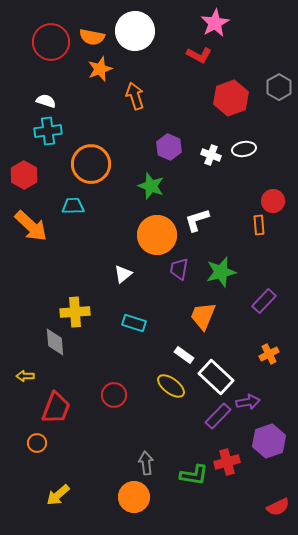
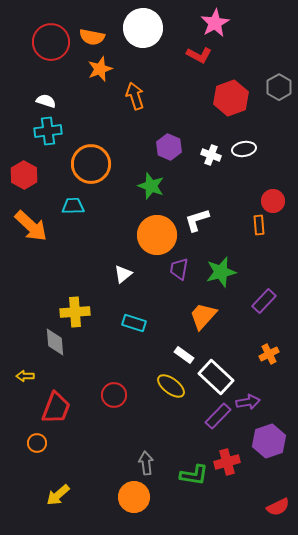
white circle at (135, 31): moved 8 px right, 3 px up
orange trapezoid at (203, 316): rotated 20 degrees clockwise
